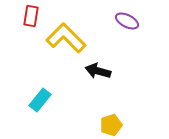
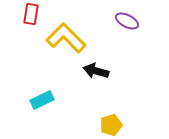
red rectangle: moved 2 px up
black arrow: moved 2 px left
cyan rectangle: moved 2 px right; rotated 25 degrees clockwise
